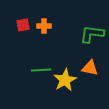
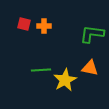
red square: moved 1 px right, 1 px up; rotated 24 degrees clockwise
